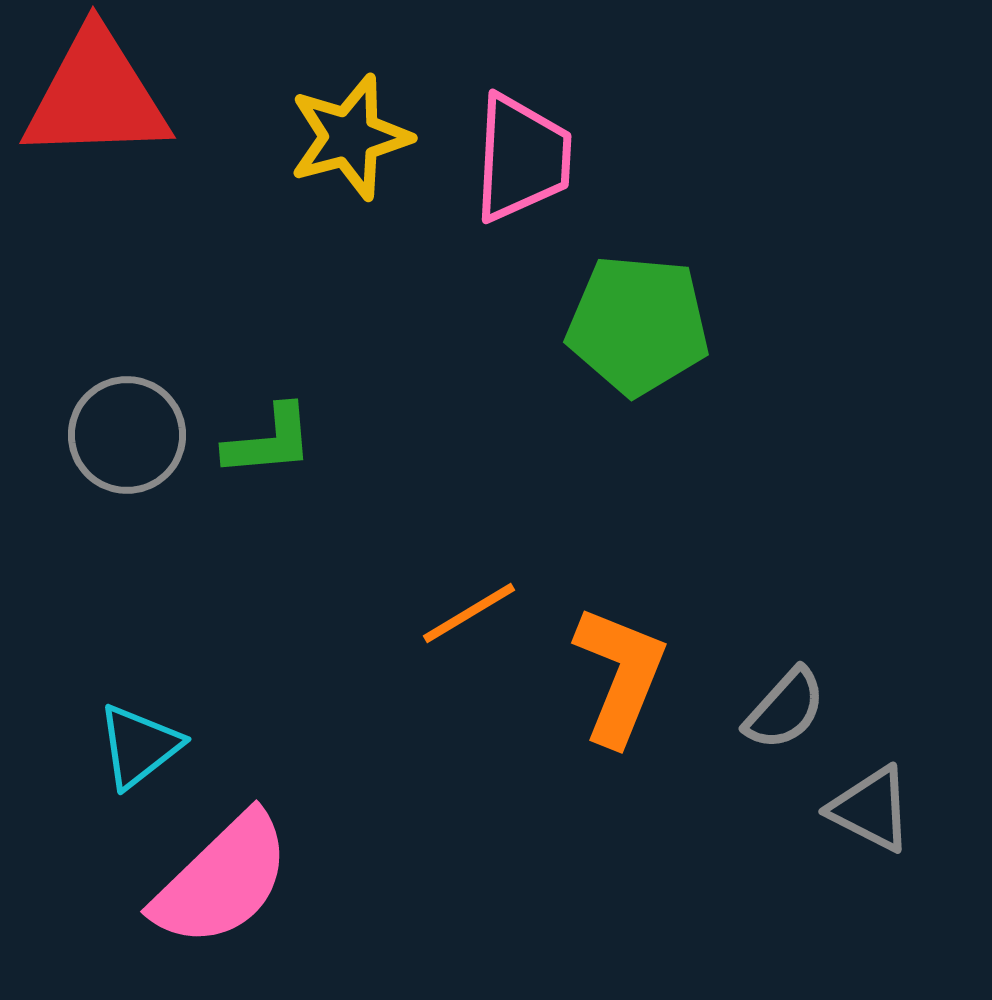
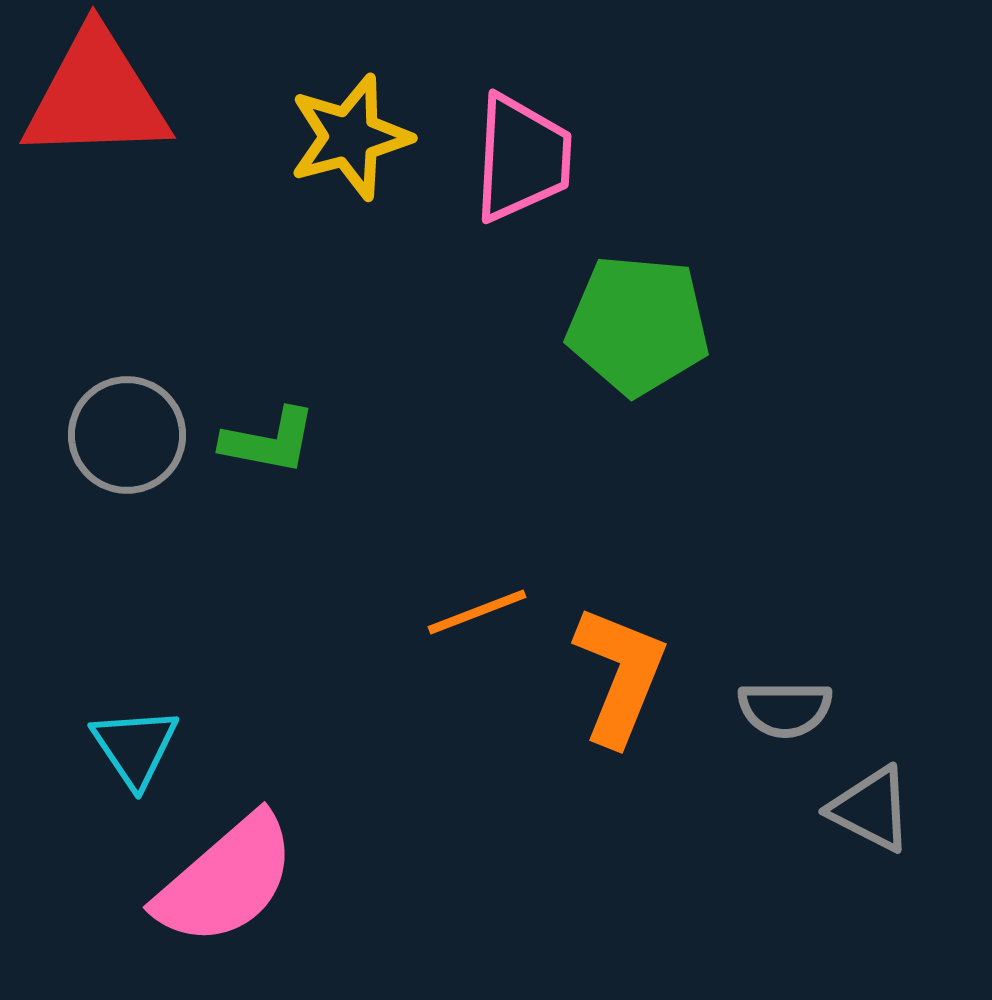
green L-shape: rotated 16 degrees clockwise
orange line: moved 8 px right, 1 px up; rotated 10 degrees clockwise
gray semicircle: rotated 48 degrees clockwise
cyan triangle: moved 4 px left, 1 px down; rotated 26 degrees counterclockwise
pink semicircle: moved 4 px right; rotated 3 degrees clockwise
